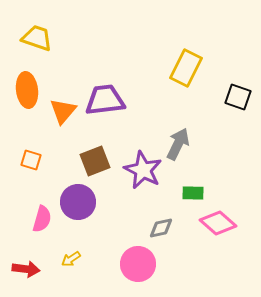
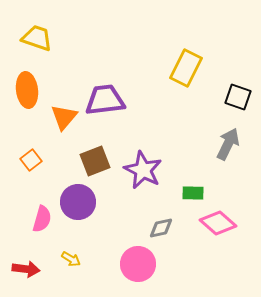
orange triangle: moved 1 px right, 6 px down
gray arrow: moved 50 px right
orange square: rotated 35 degrees clockwise
yellow arrow: rotated 114 degrees counterclockwise
